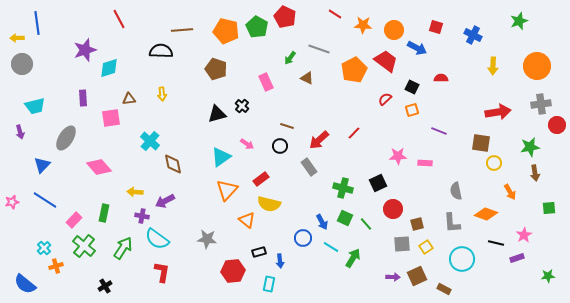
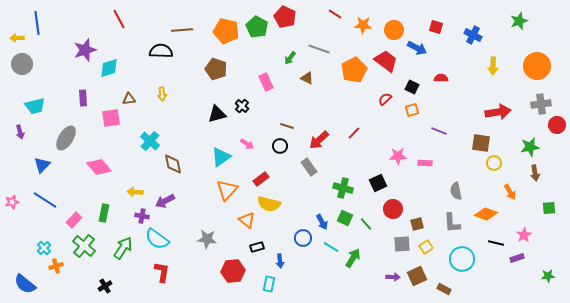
black rectangle at (259, 252): moved 2 px left, 5 px up
